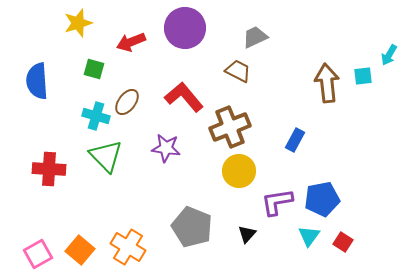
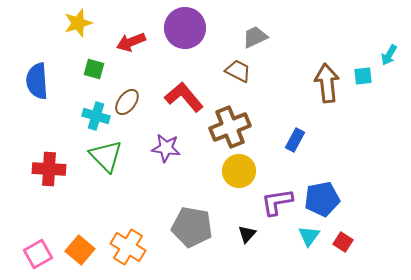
gray pentagon: rotated 12 degrees counterclockwise
